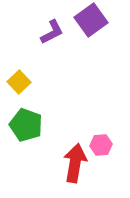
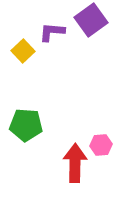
purple L-shape: rotated 148 degrees counterclockwise
yellow square: moved 4 px right, 31 px up
green pentagon: rotated 16 degrees counterclockwise
red arrow: rotated 9 degrees counterclockwise
